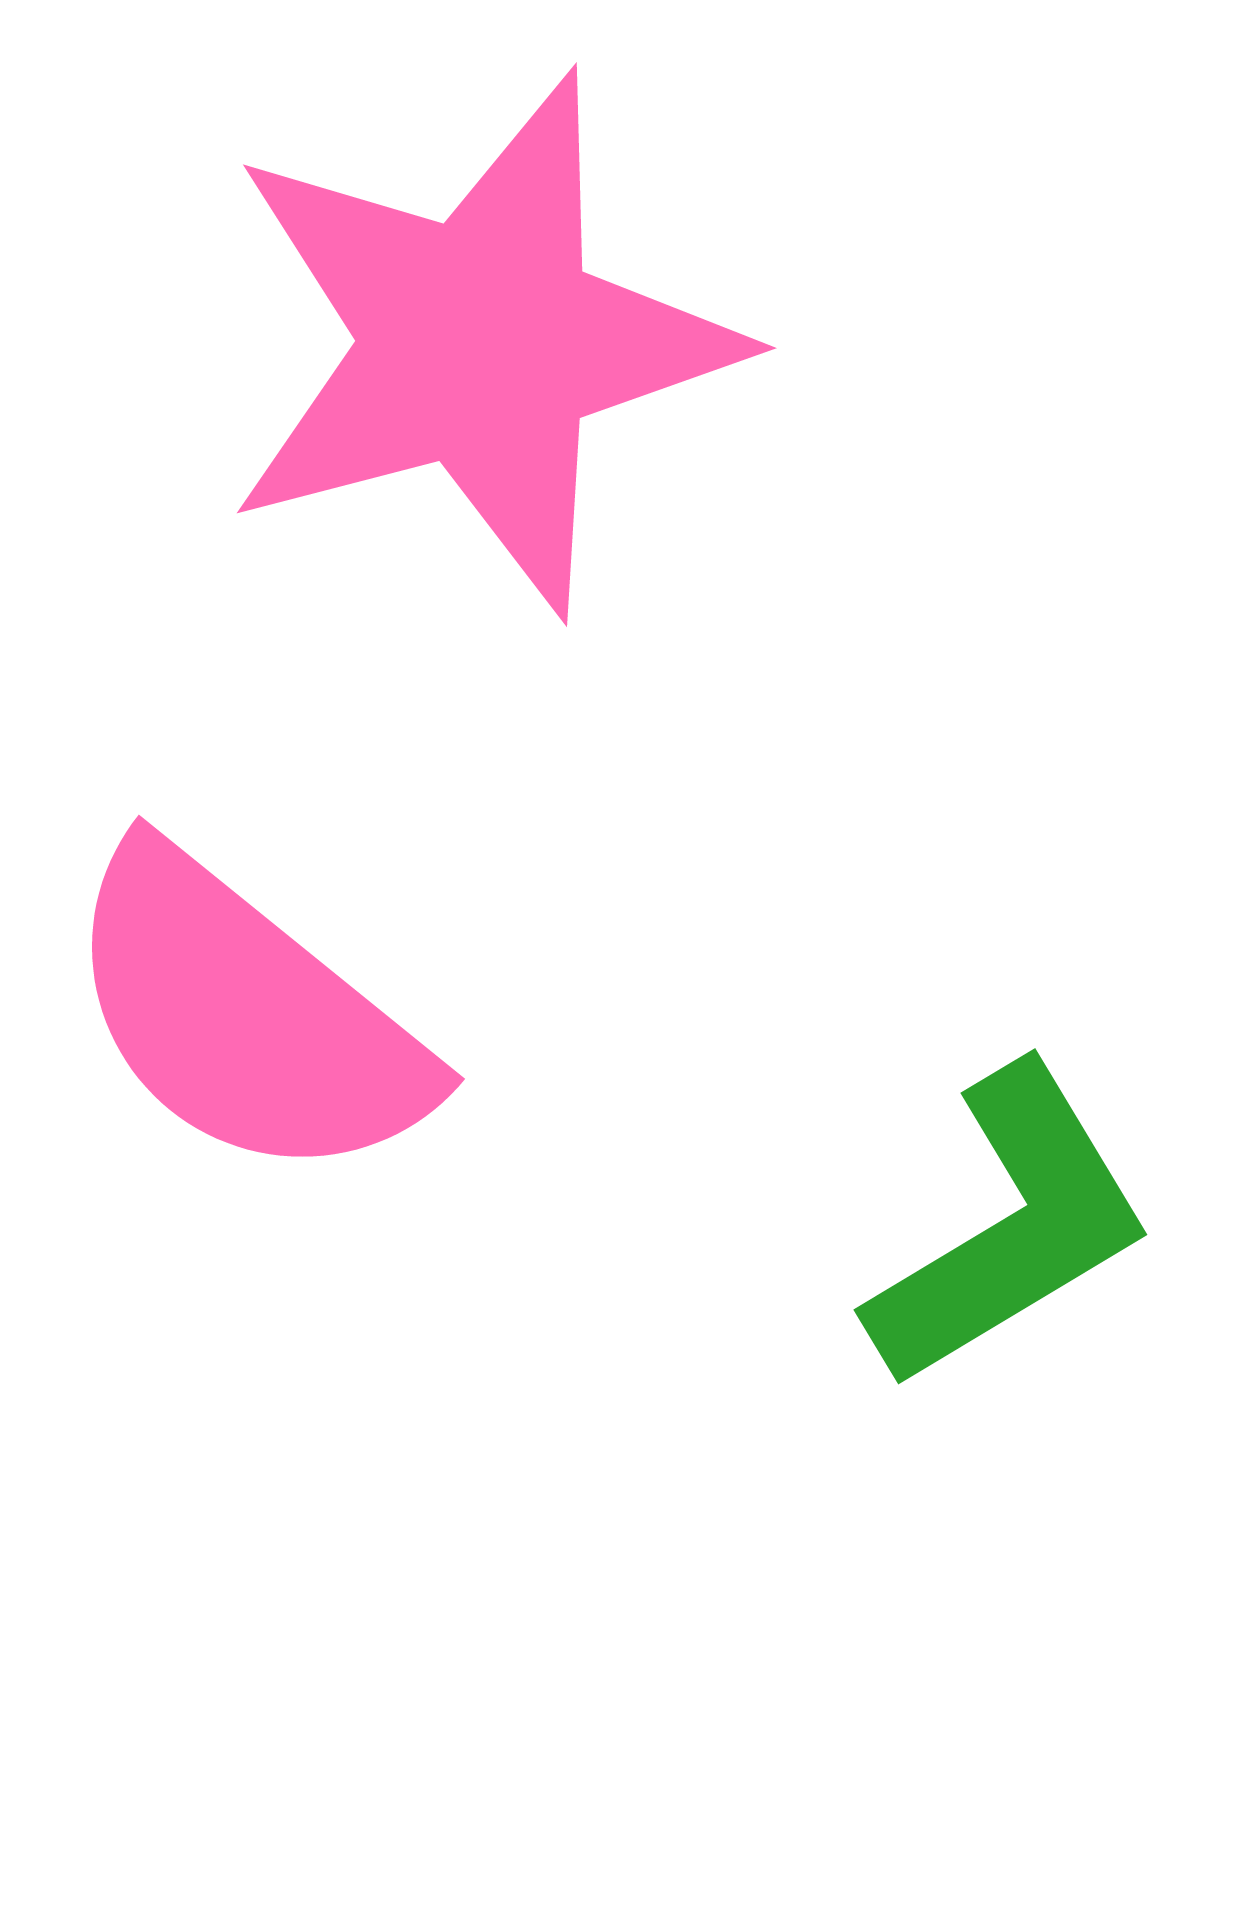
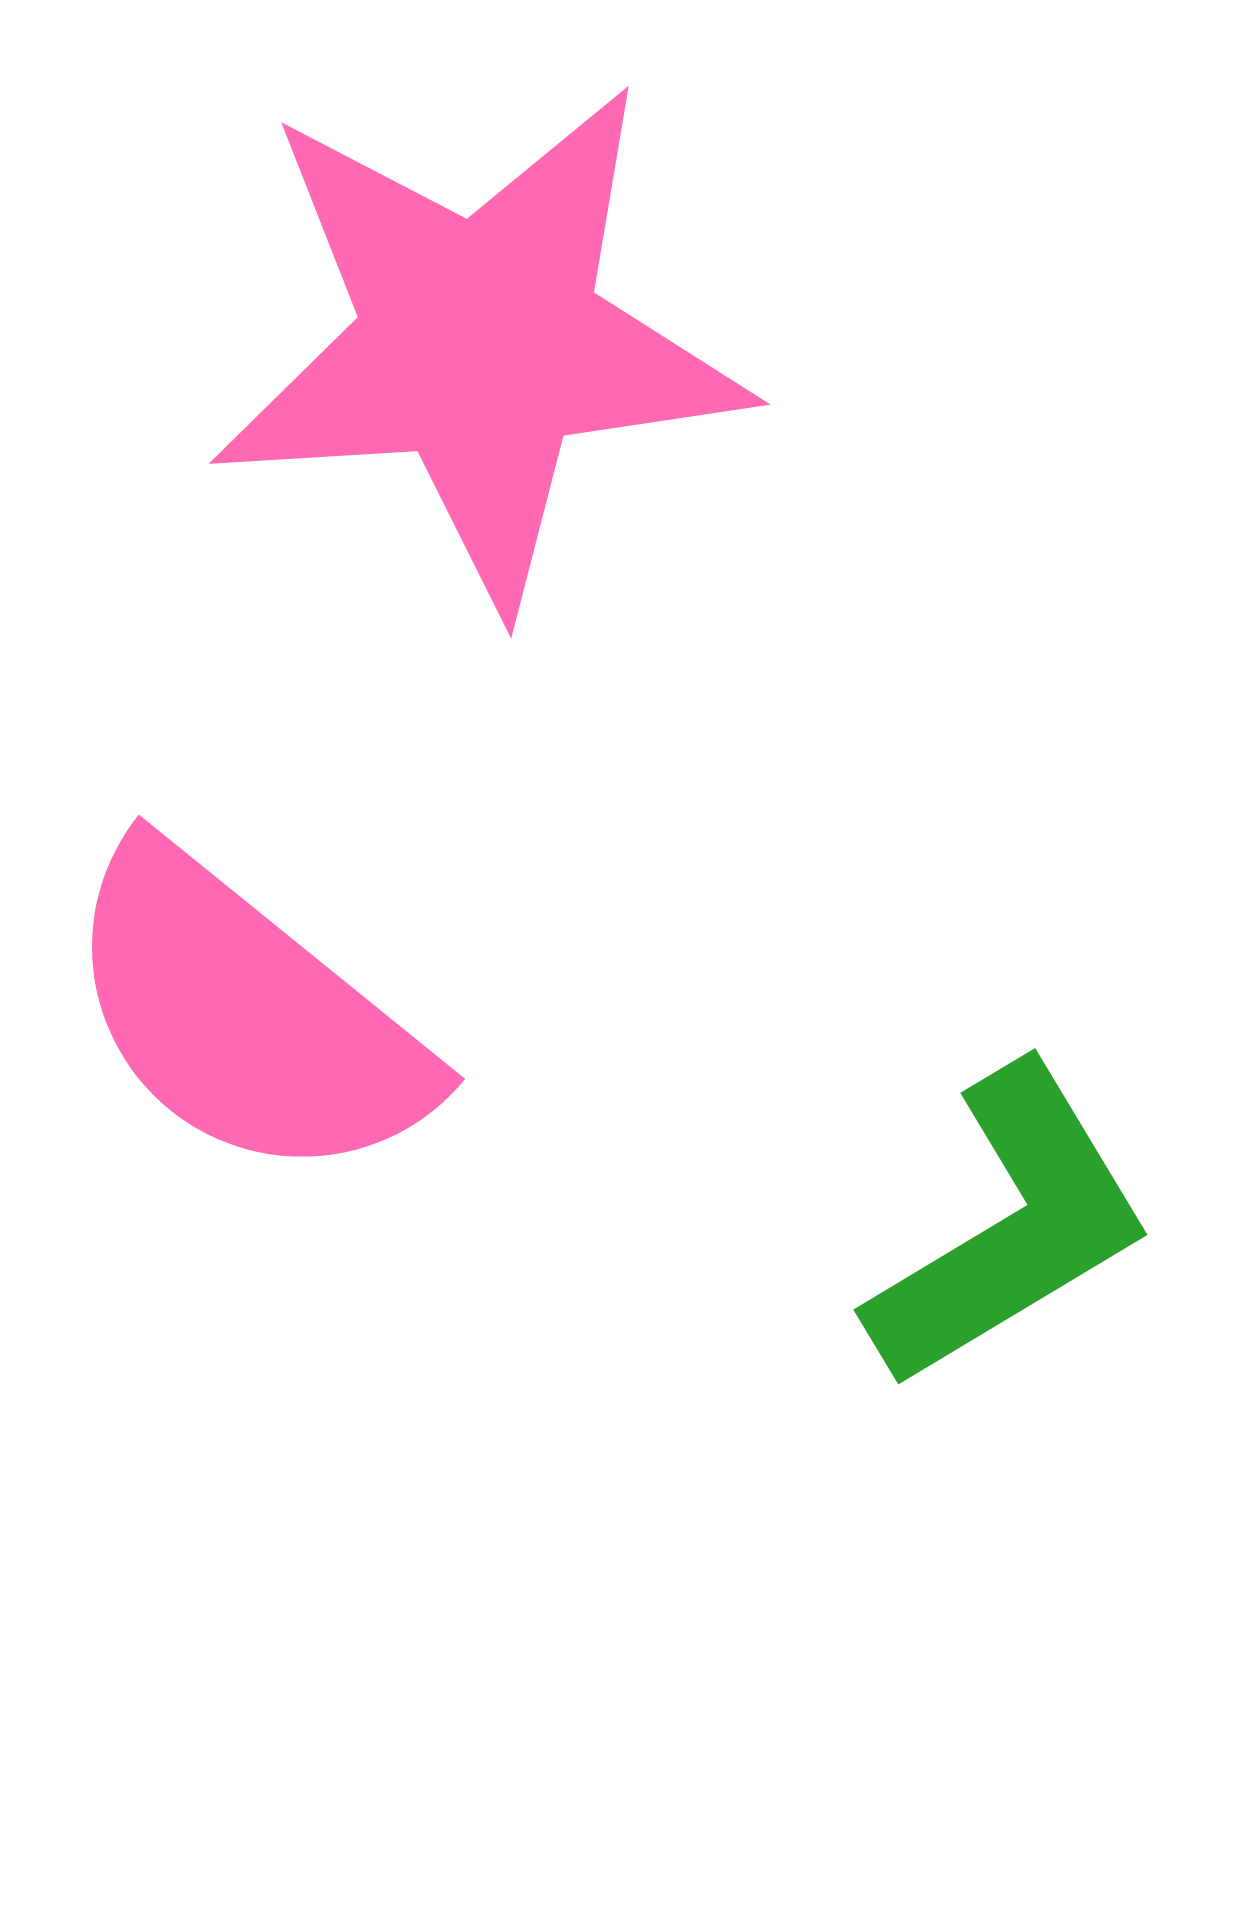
pink star: rotated 11 degrees clockwise
